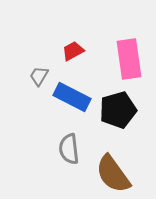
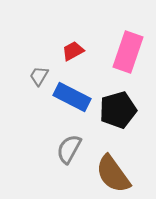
pink rectangle: moved 1 px left, 7 px up; rotated 27 degrees clockwise
gray semicircle: rotated 36 degrees clockwise
